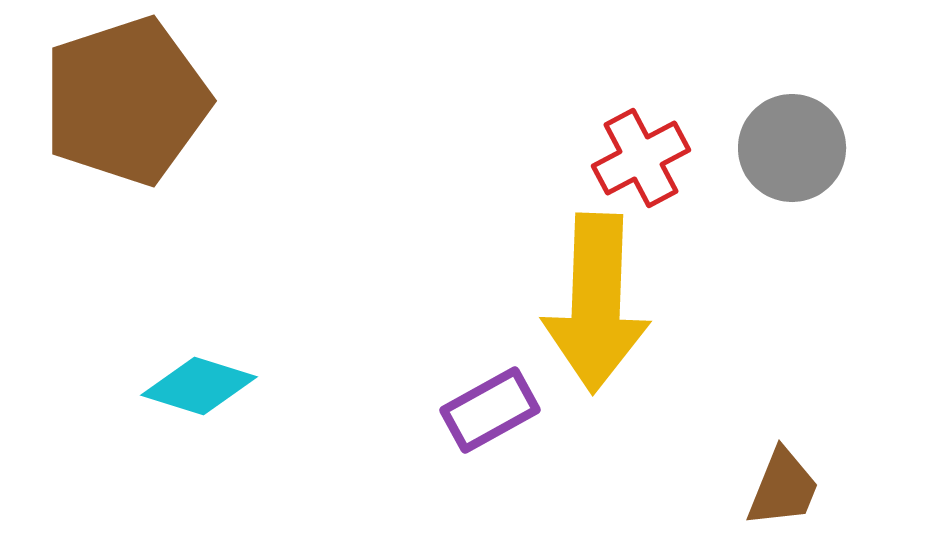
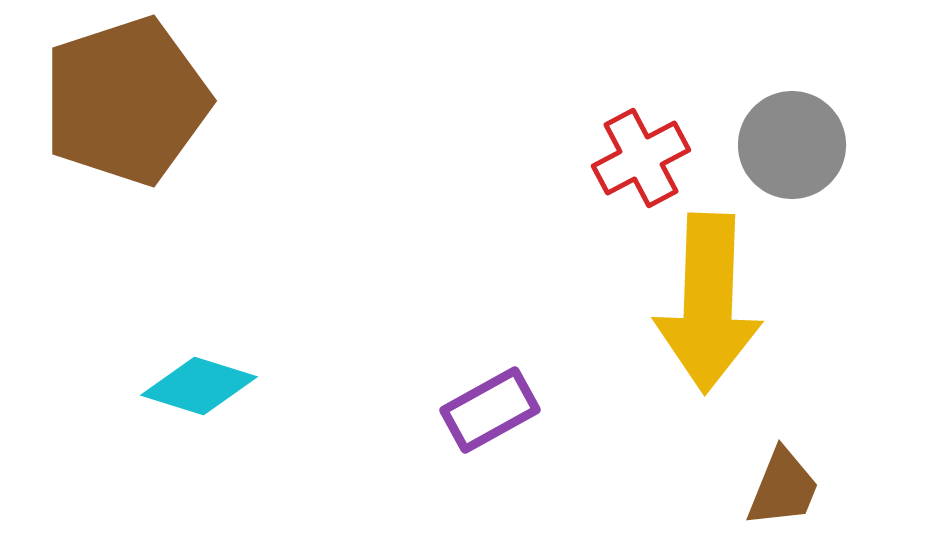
gray circle: moved 3 px up
yellow arrow: moved 112 px right
